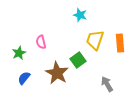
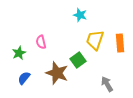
brown star: rotated 10 degrees counterclockwise
